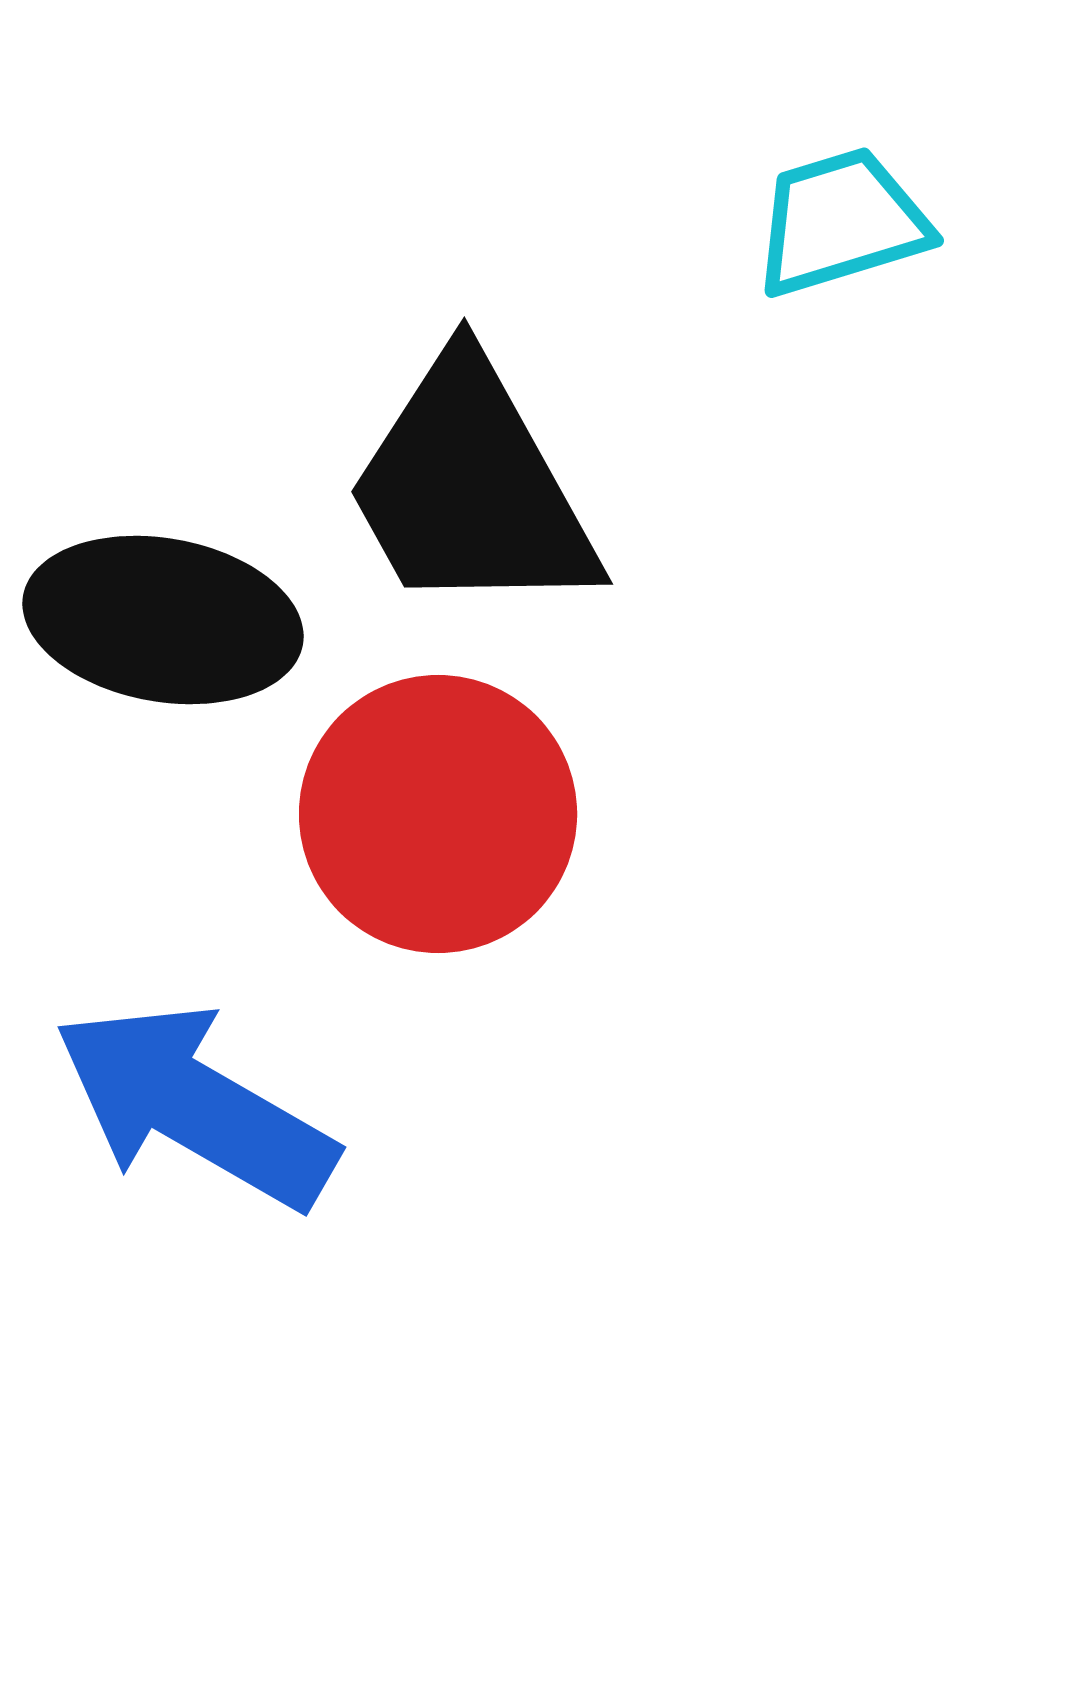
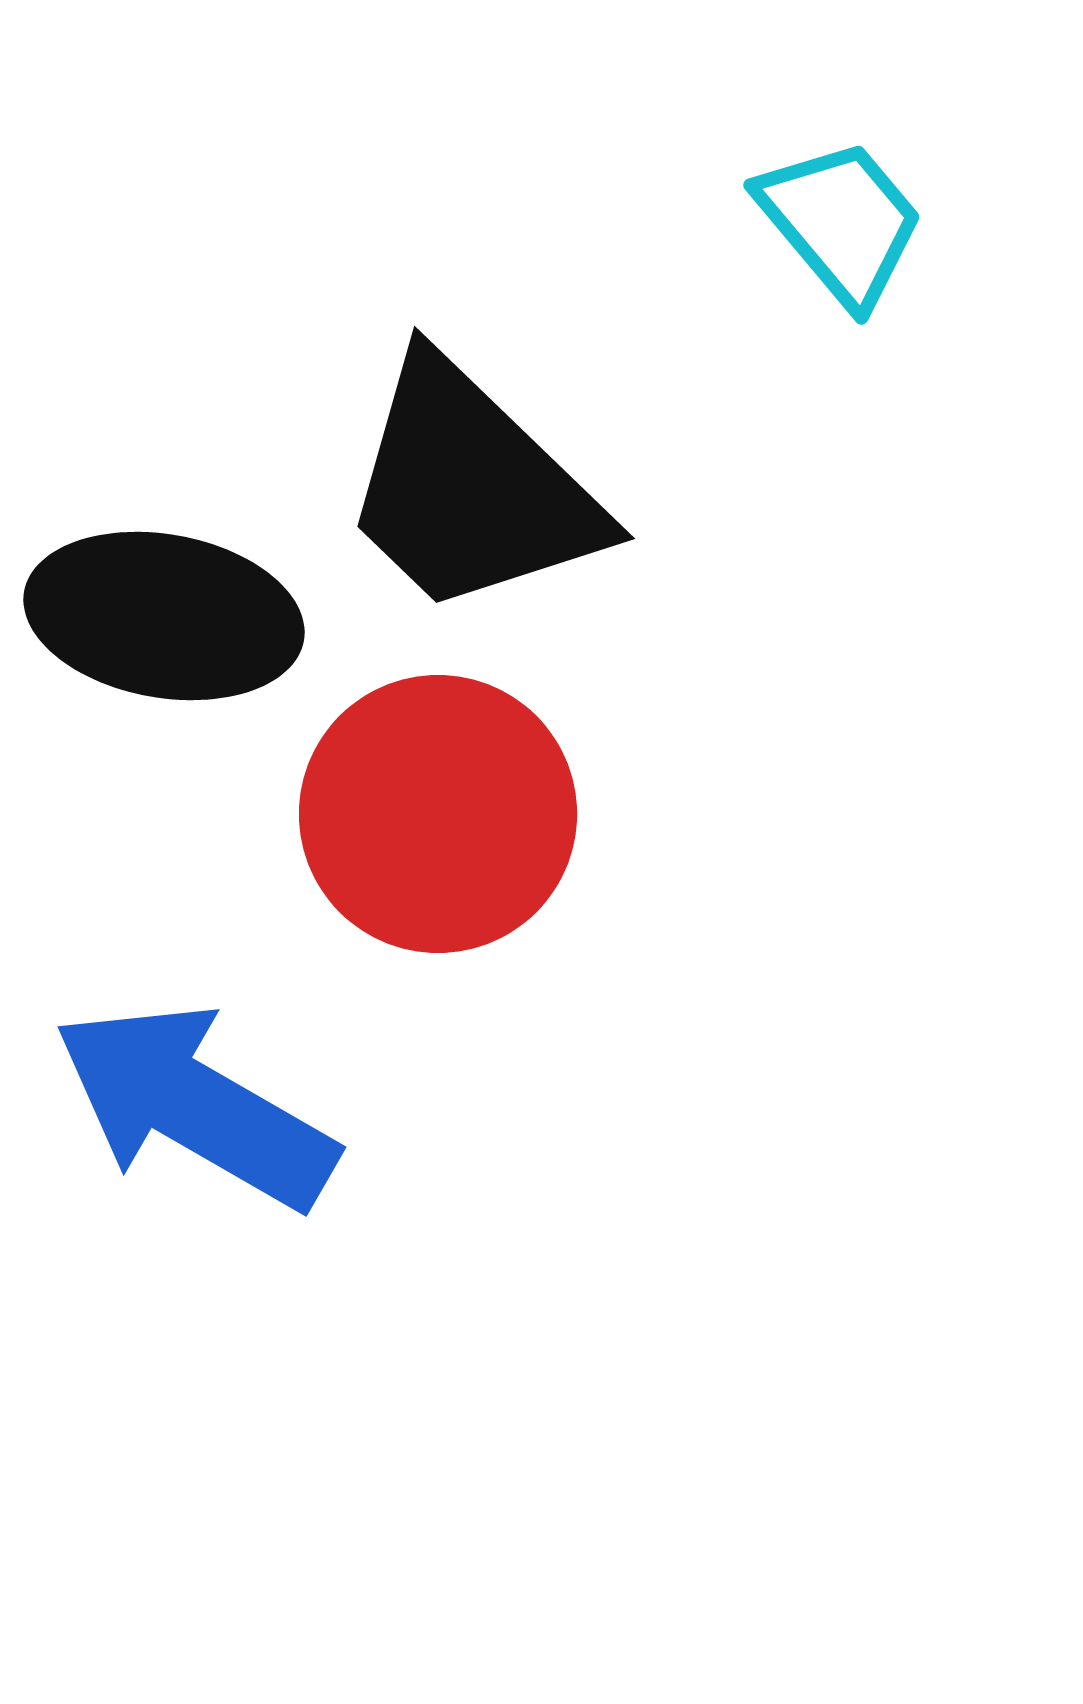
cyan trapezoid: rotated 67 degrees clockwise
black trapezoid: rotated 17 degrees counterclockwise
black ellipse: moved 1 px right, 4 px up
